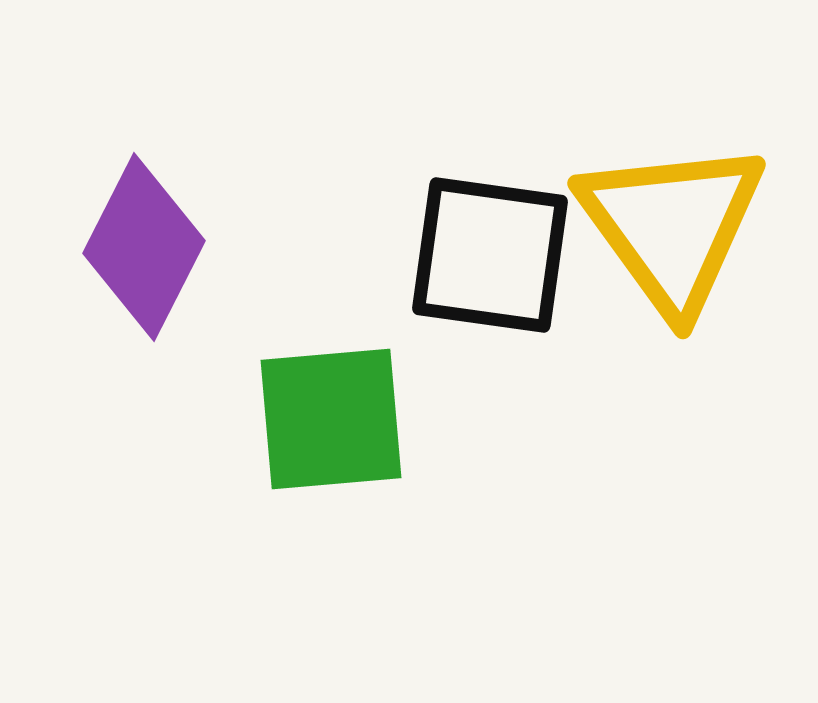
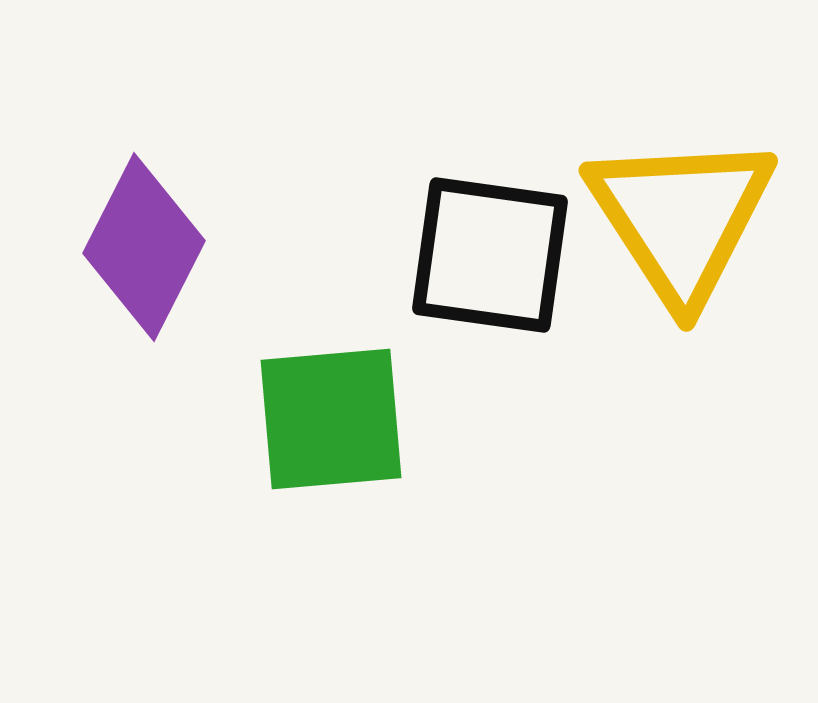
yellow triangle: moved 9 px right, 8 px up; rotated 3 degrees clockwise
